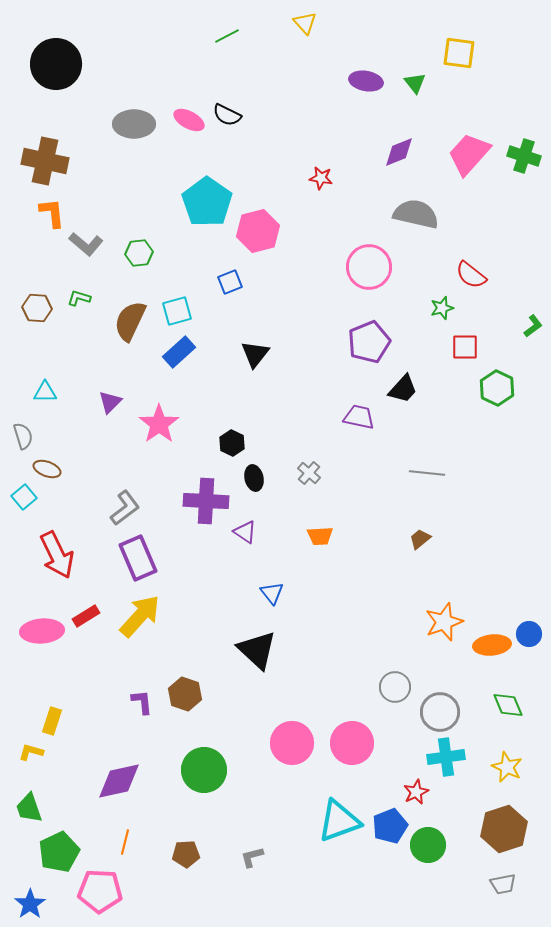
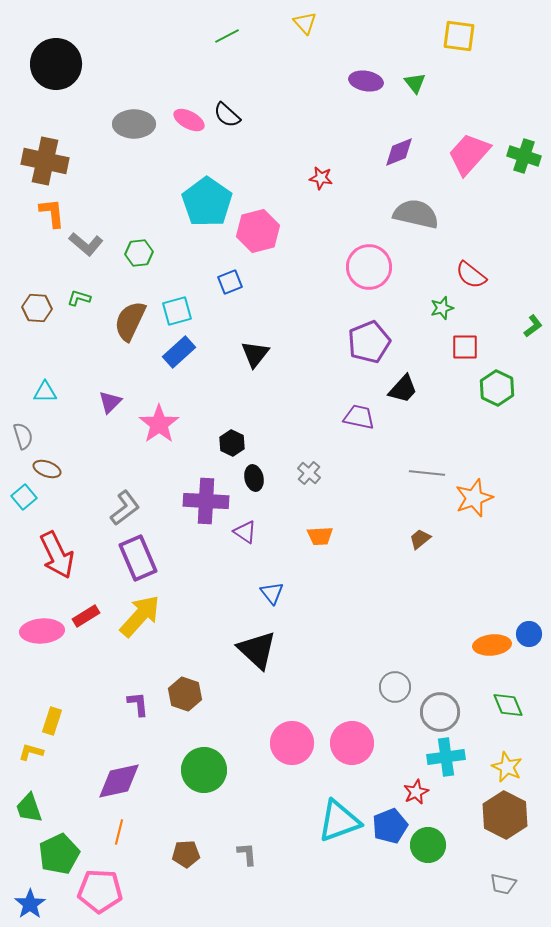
yellow square at (459, 53): moved 17 px up
black semicircle at (227, 115): rotated 16 degrees clockwise
orange star at (444, 622): moved 30 px right, 124 px up
purple L-shape at (142, 702): moved 4 px left, 2 px down
brown hexagon at (504, 829): moved 1 px right, 14 px up; rotated 15 degrees counterclockwise
orange line at (125, 842): moved 6 px left, 10 px up
green pentagon at (59, 852): moved 2 px down
gray L-shape at (252, 857): moved 5 px left, 3 px up; rotated 100 degrees clockwise
gray trapezoid at (503, 884): rotated 24 degrees clockwise
